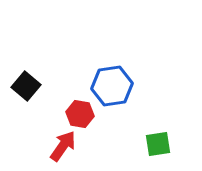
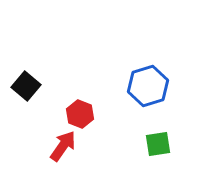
blue hexagon: moved 36 px right; rotated 9 degrees counterclockwise
red hexagon: rotated 12 degrees clockwise
